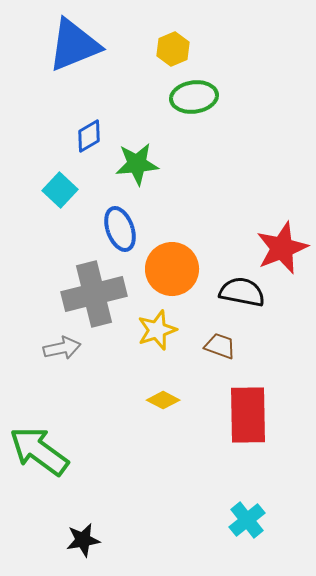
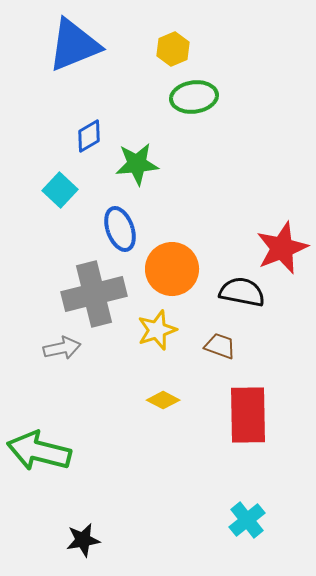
green arrow: rotated 22 degrees counterclockwise
